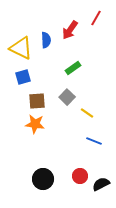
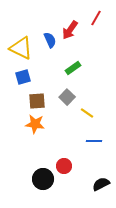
blue semicircle: moved 4 px right; rotated 21 degrees counterclockwise
blue line: rotated 21 degrees counterclockwise
red circle: moved 16 px left, 10 px up
